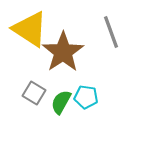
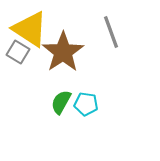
gray square: moved 16 px left, 41 px up
cyan pentagon: moved 7 px down
